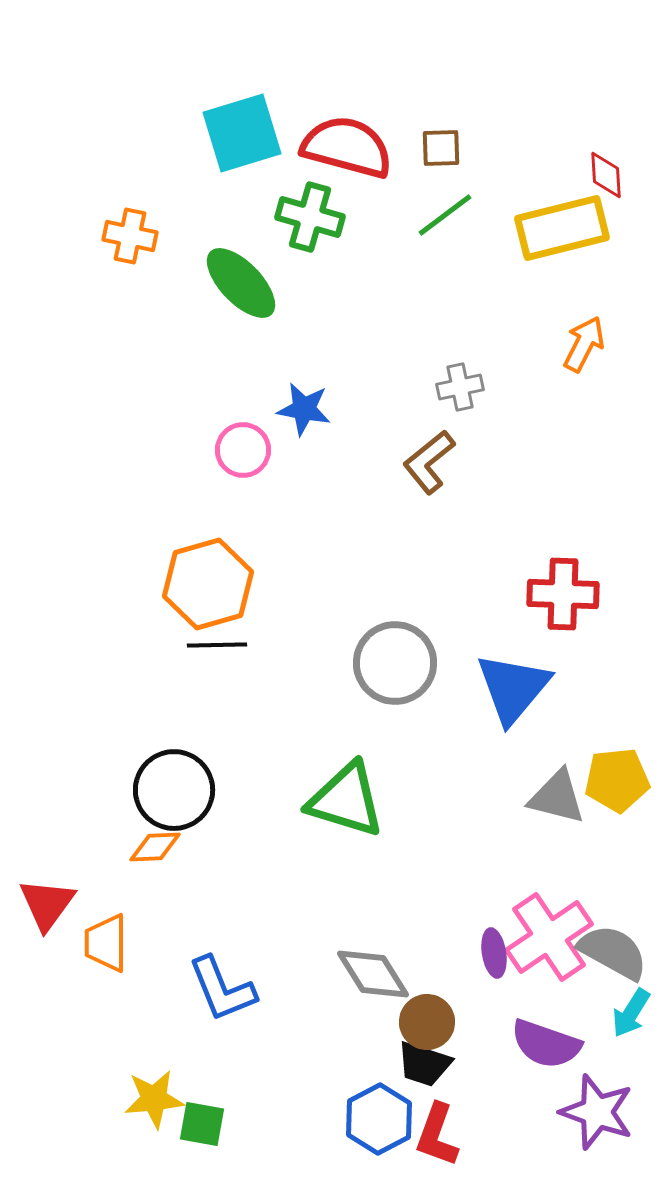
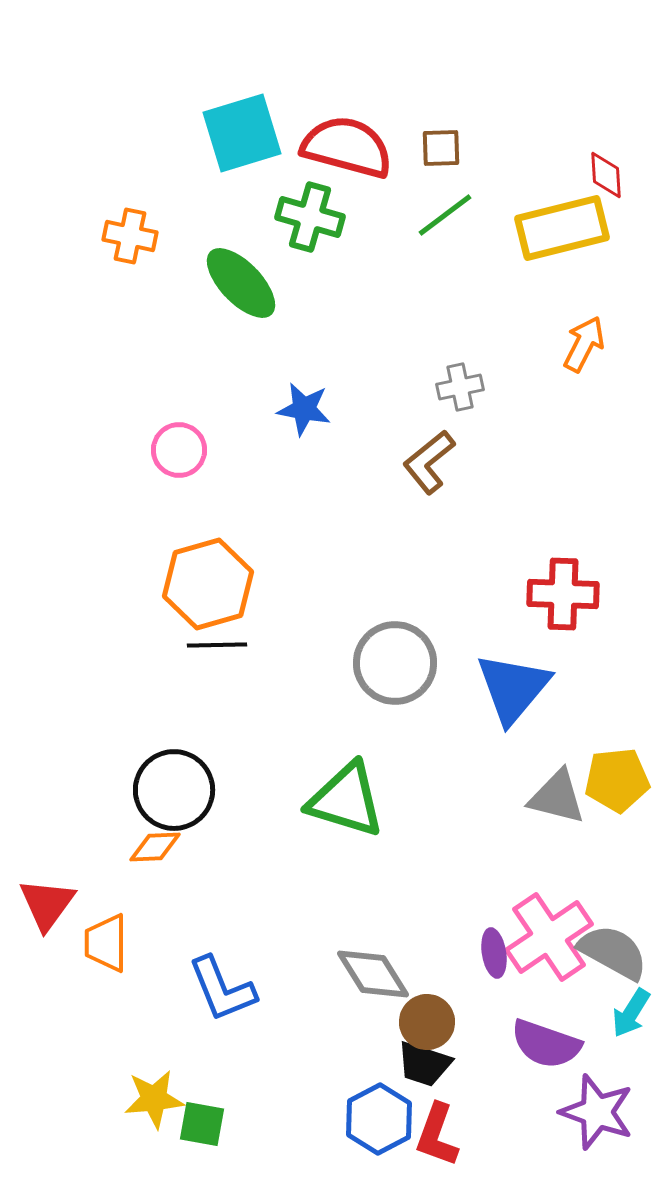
pink circle: moved 64 px left
